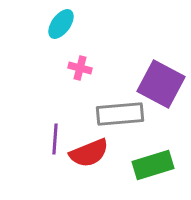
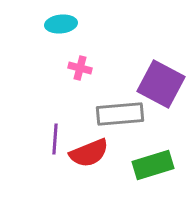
cyan ellipse: rotated 48 degrees clockwise
